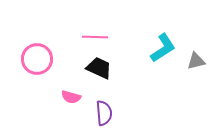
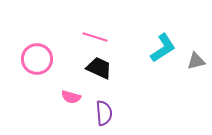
pink line: rotated 15 degrees clockwise
